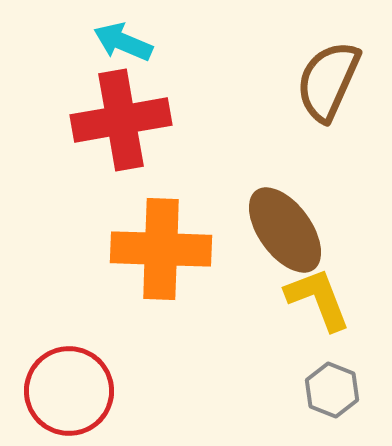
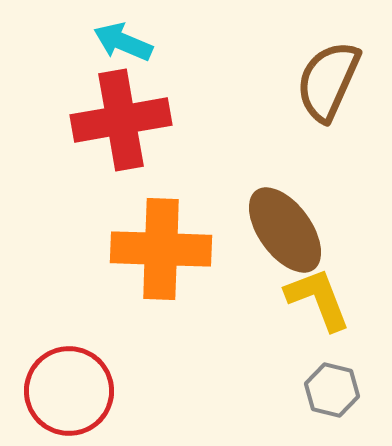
gray hexagon: rotated 8 degrees counterclockwise
